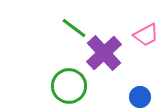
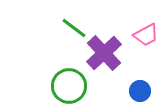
blue circle: moved 6 px up
